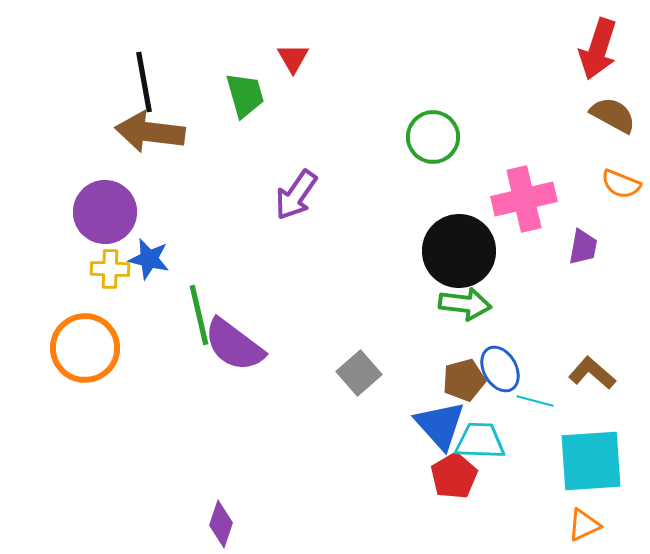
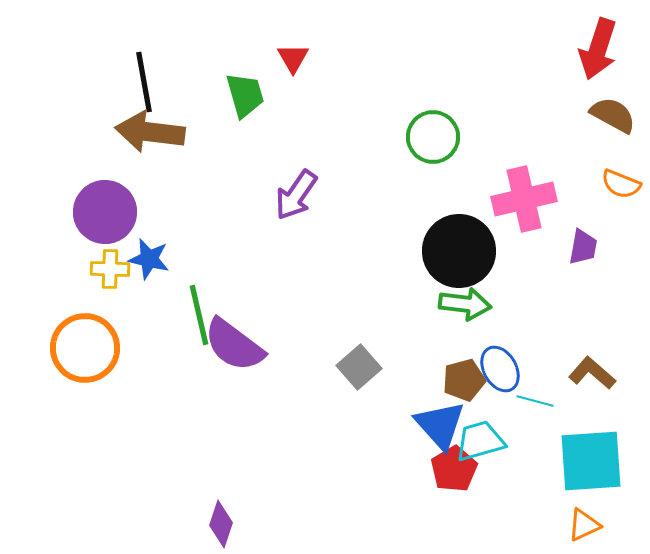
gray square: moved 6 px up
cyan trapezoid: rotated 18 degrees counterclockwise
red pentagon: moved 7 px up
